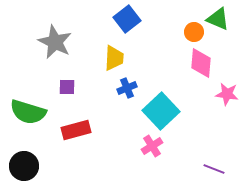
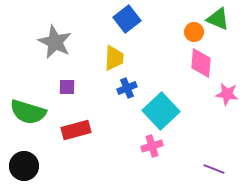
pink cross: rotated 15 degrees clockwise
